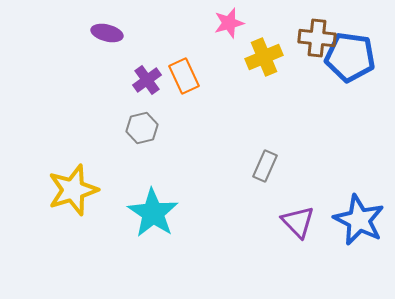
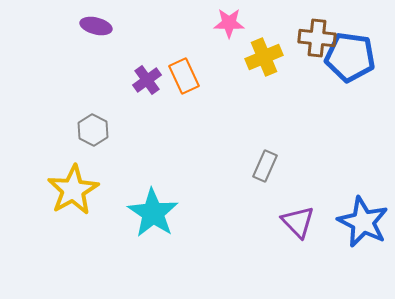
pink star: rotated 16 degrees clockwise
purple ellipse: moved 11 px left, 7 px up
gray hexagon: moved 49 px left, 2 px down; rotated 20 degrees counterclockwise
yellow star: rotated 12 degrees counterclockwise
blue star: moved 4 px right, 2 px down
